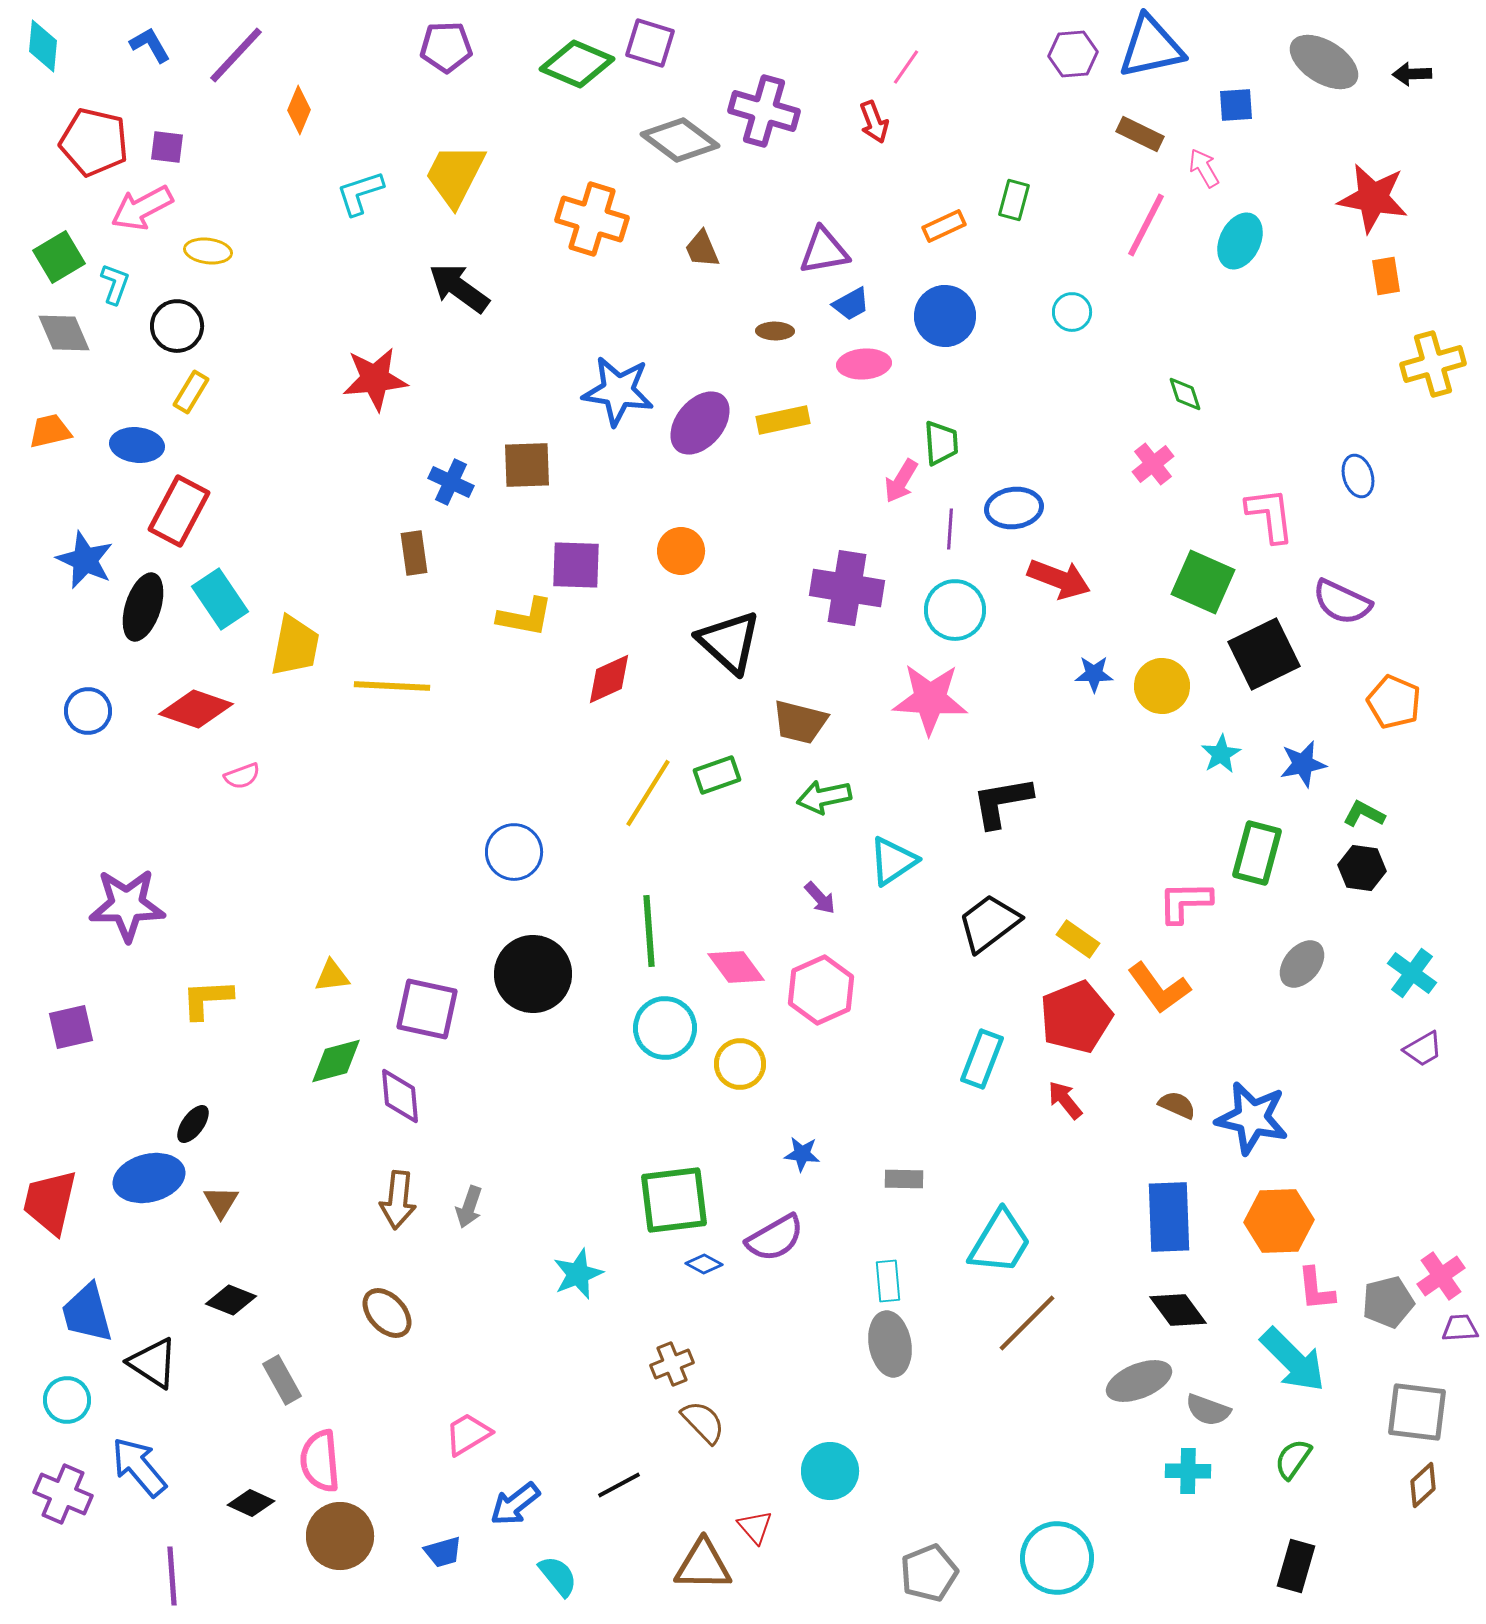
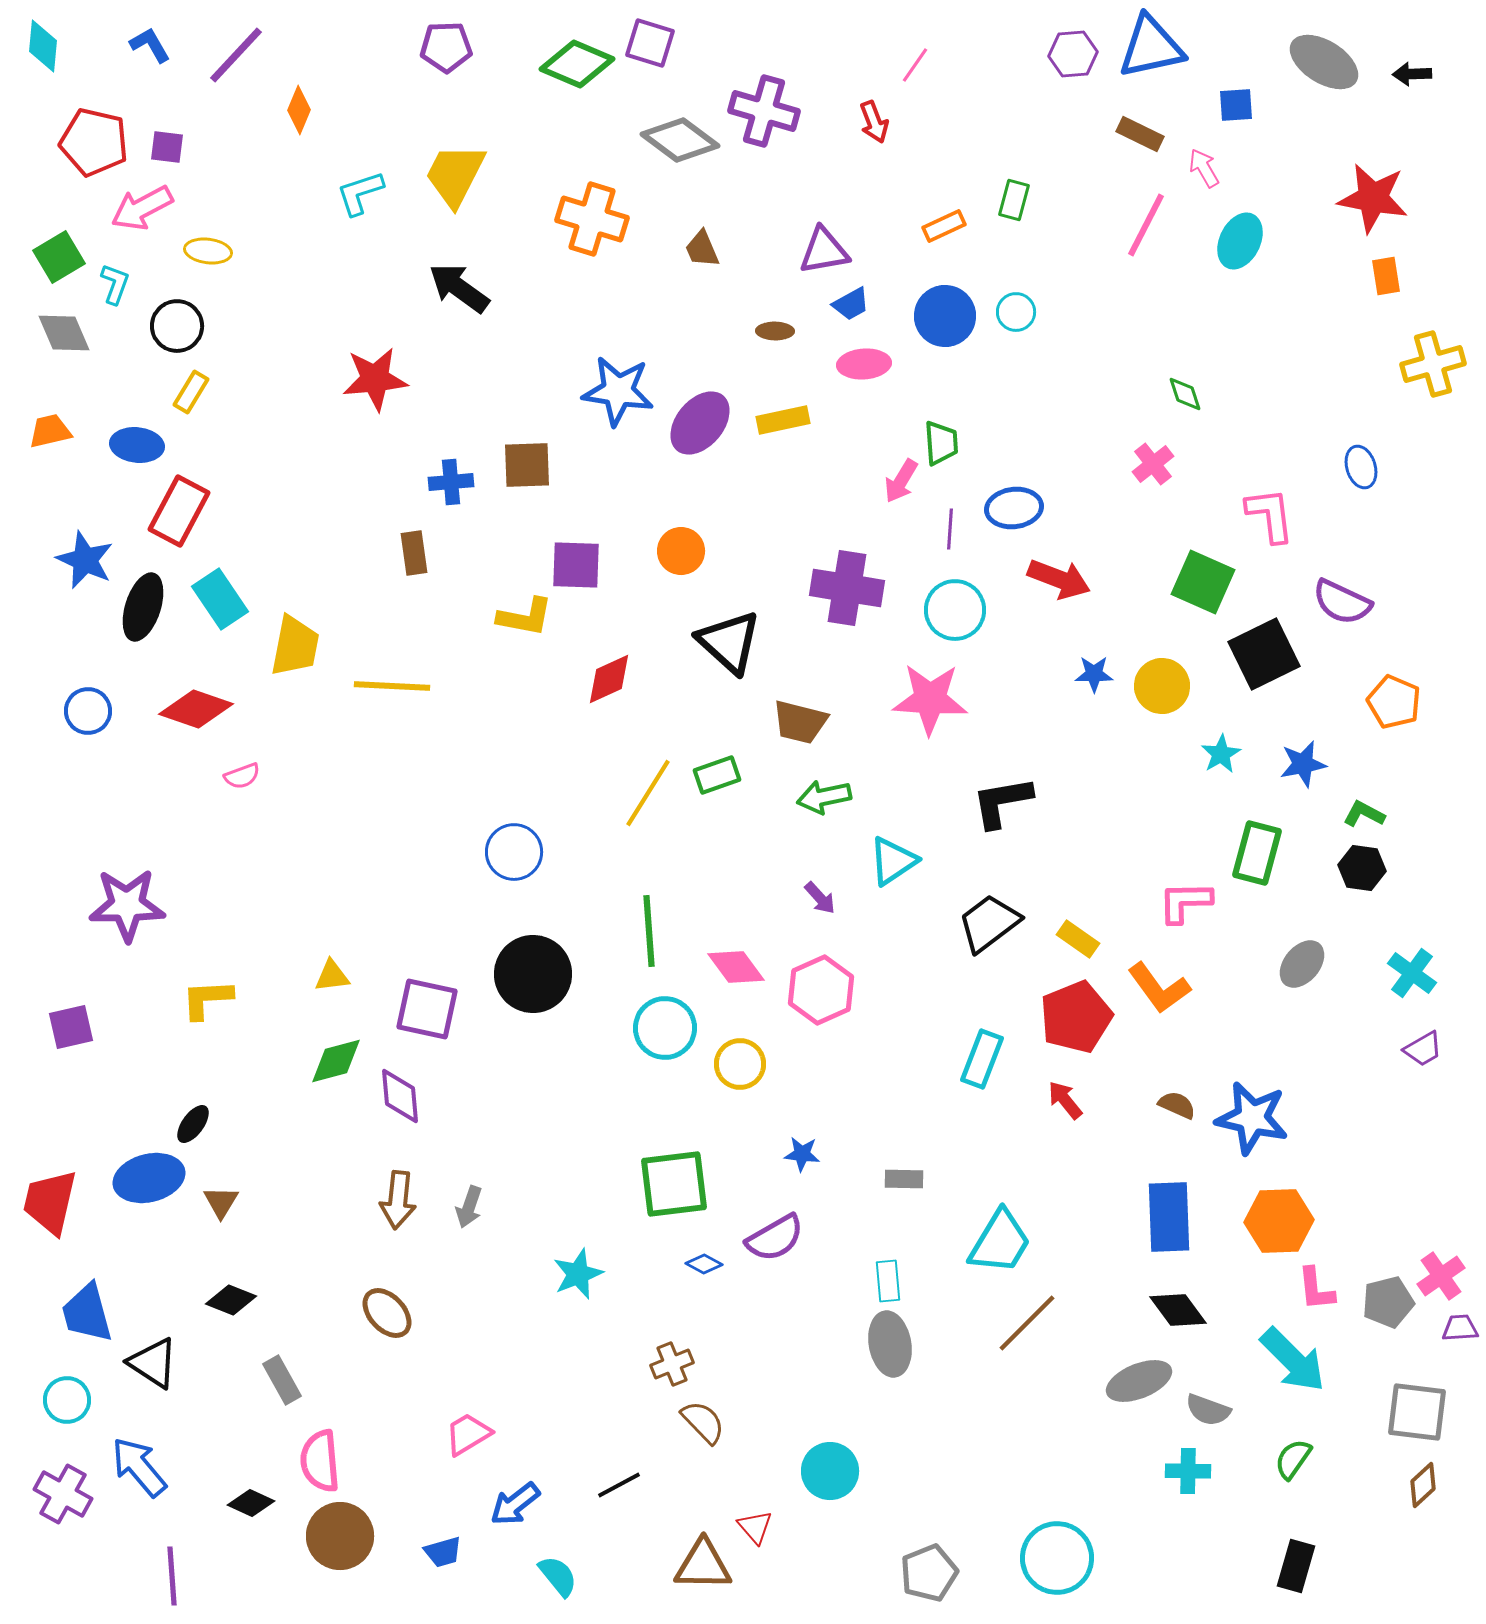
pink line at (906, 67): moved 9 px right, 2 px up
cyan circle at (1072, 312): moved 56 px left
blue ellipse at (1358, 476): moved 3 px right, 9 px up
blue cross at (451, 482): rotated 30 degrees counterclockwise
green square at (674, 1200): moved 16 px up
purple cross at (63, 1494): rotated 6 degrees clockwise
